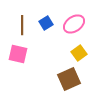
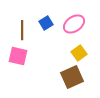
brown line: moved 5 px down
pink square: moved 2 px down
brown square: moved 3 px right, 2 px up
